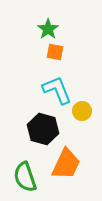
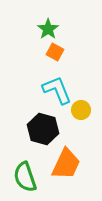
orange square: rotated 18 degrees clockwise
yellow circle: moved 1 px left, 1 px up
